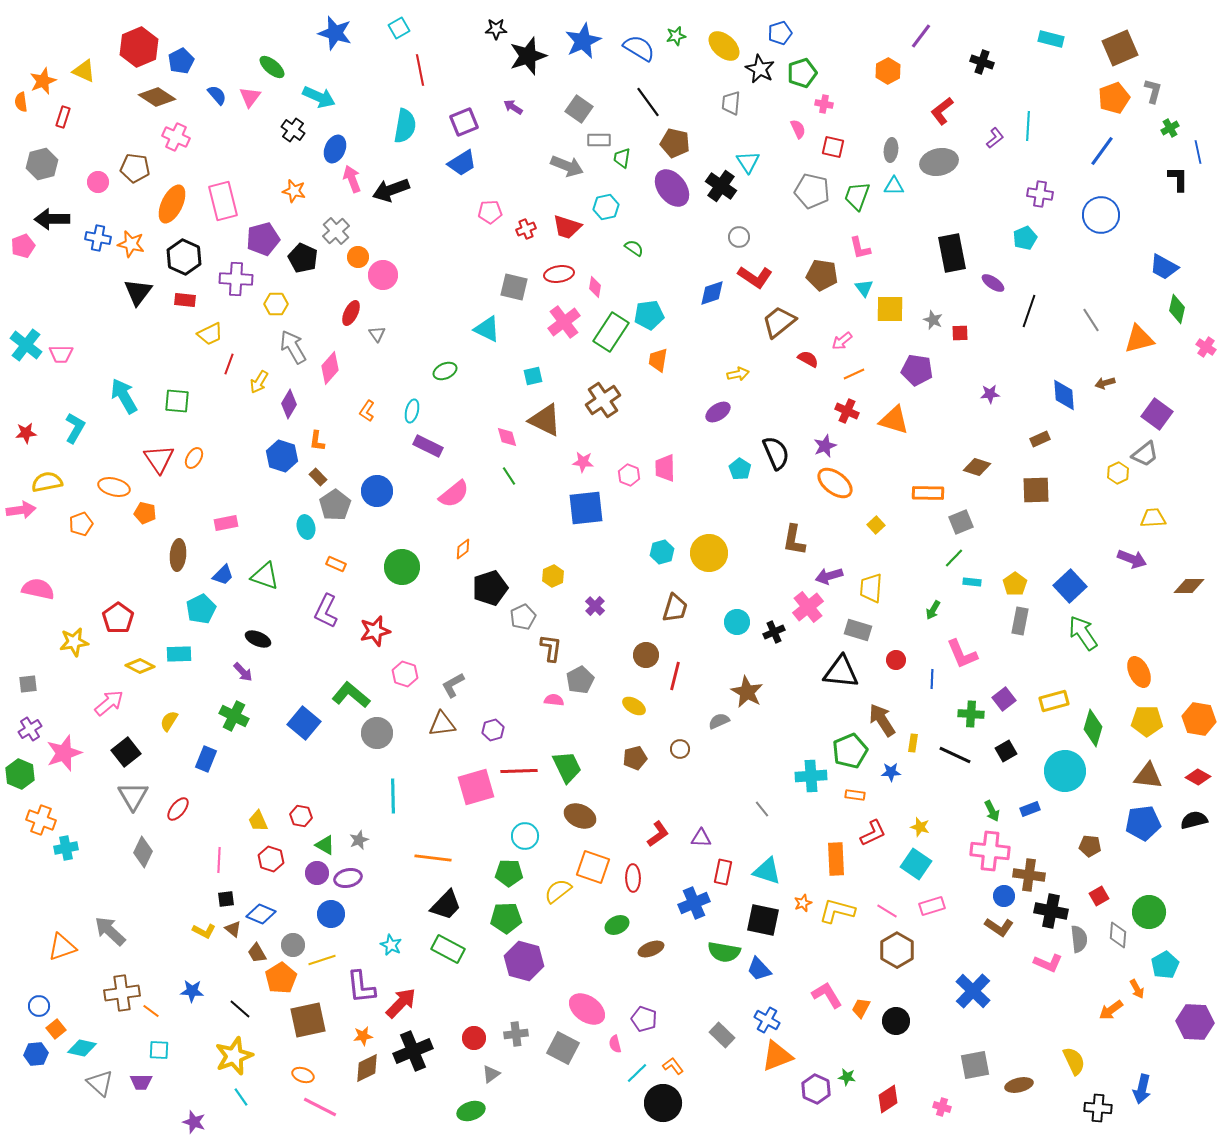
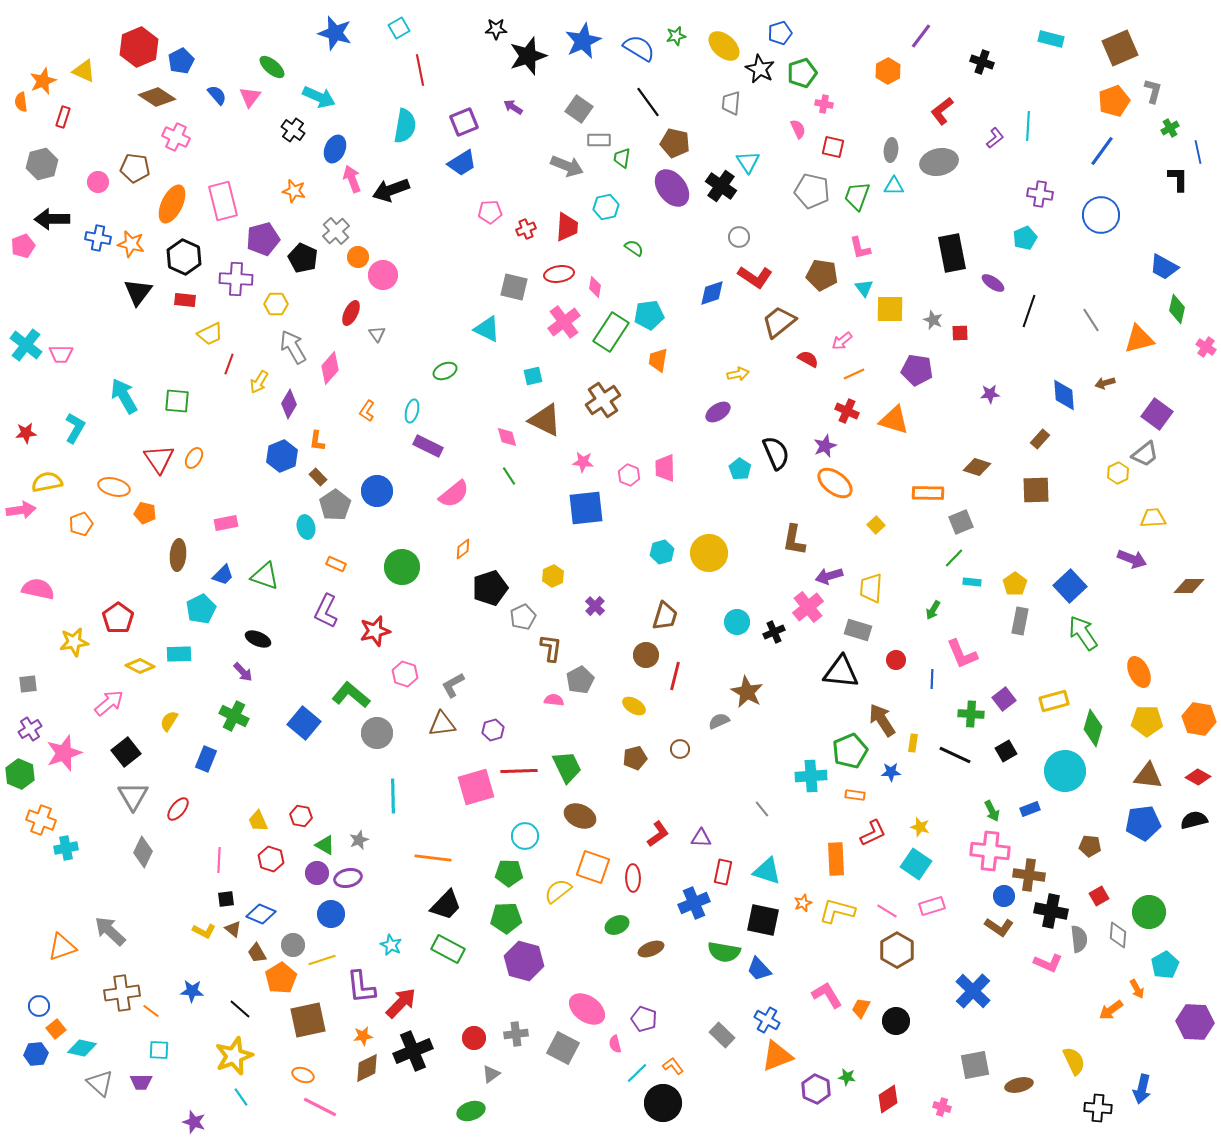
orange pentagon at (1114, 98): moved 3 px down
red trapezoid at (567, 227): rotated 104 degrees counterclockwise
brown rectangle at (1040, 439): rotated 24 degrees counterclockwise
blue hexagon at (282, 456): rotated 20 degrees clockwise
brown trapezoid at (675, 608): moved 10 px left, 8 px down
